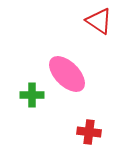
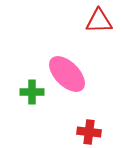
red triangle: rotated 36 degrees counterclockwise
green cross: moved 3 px up
